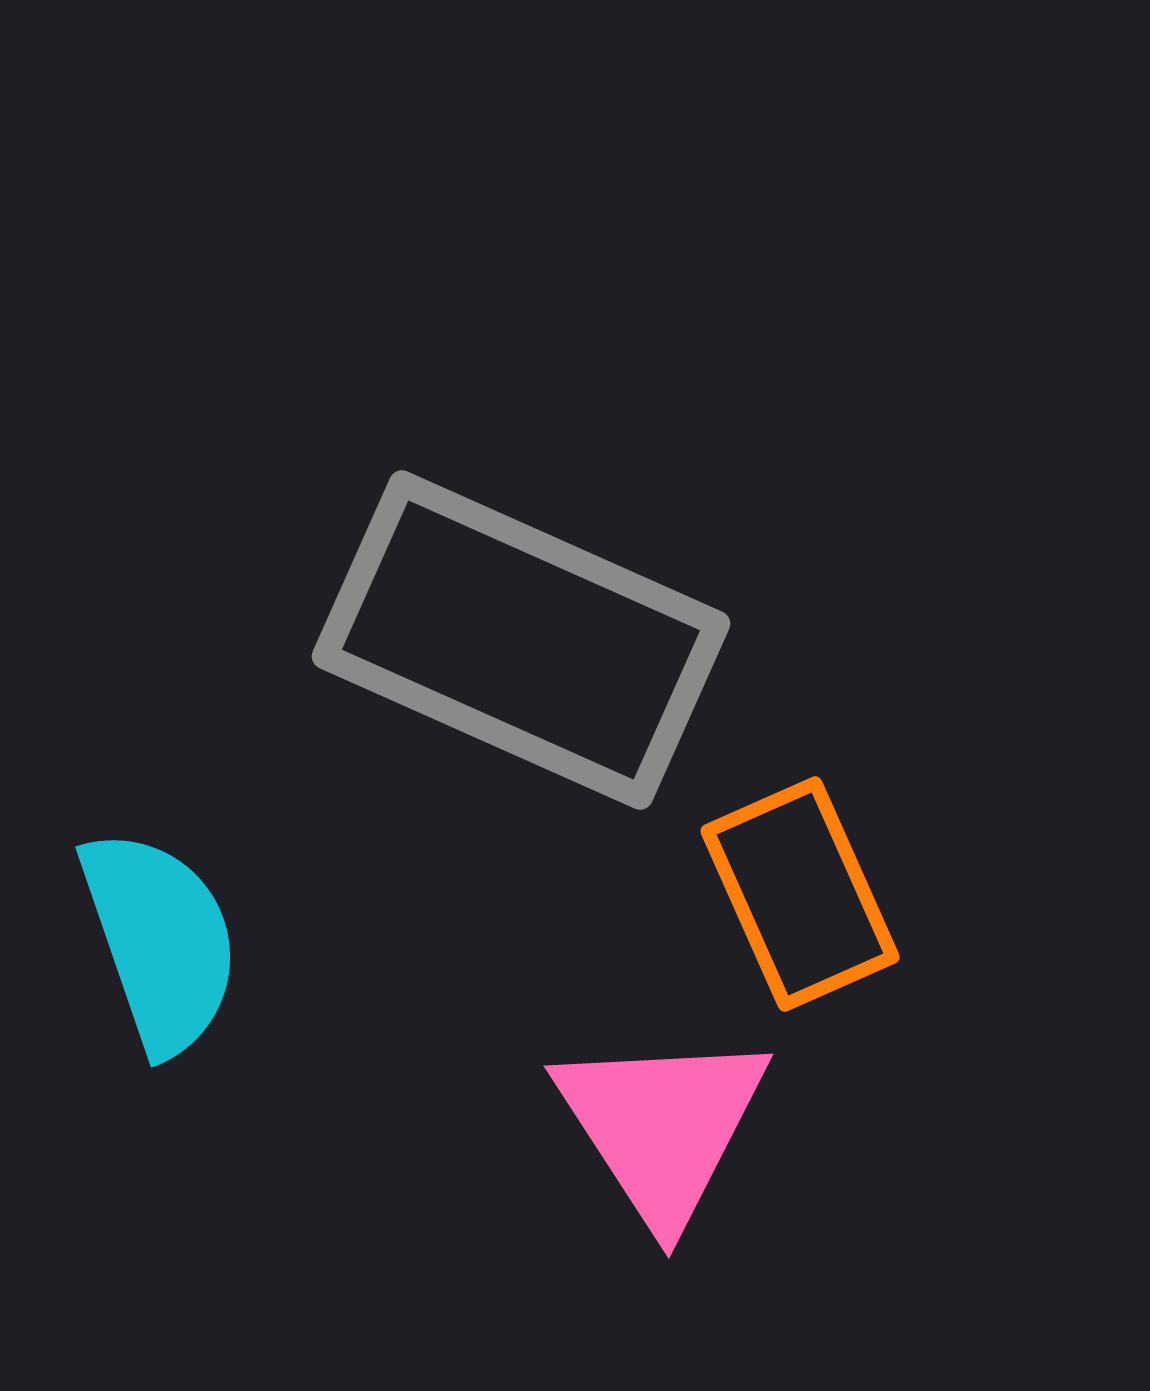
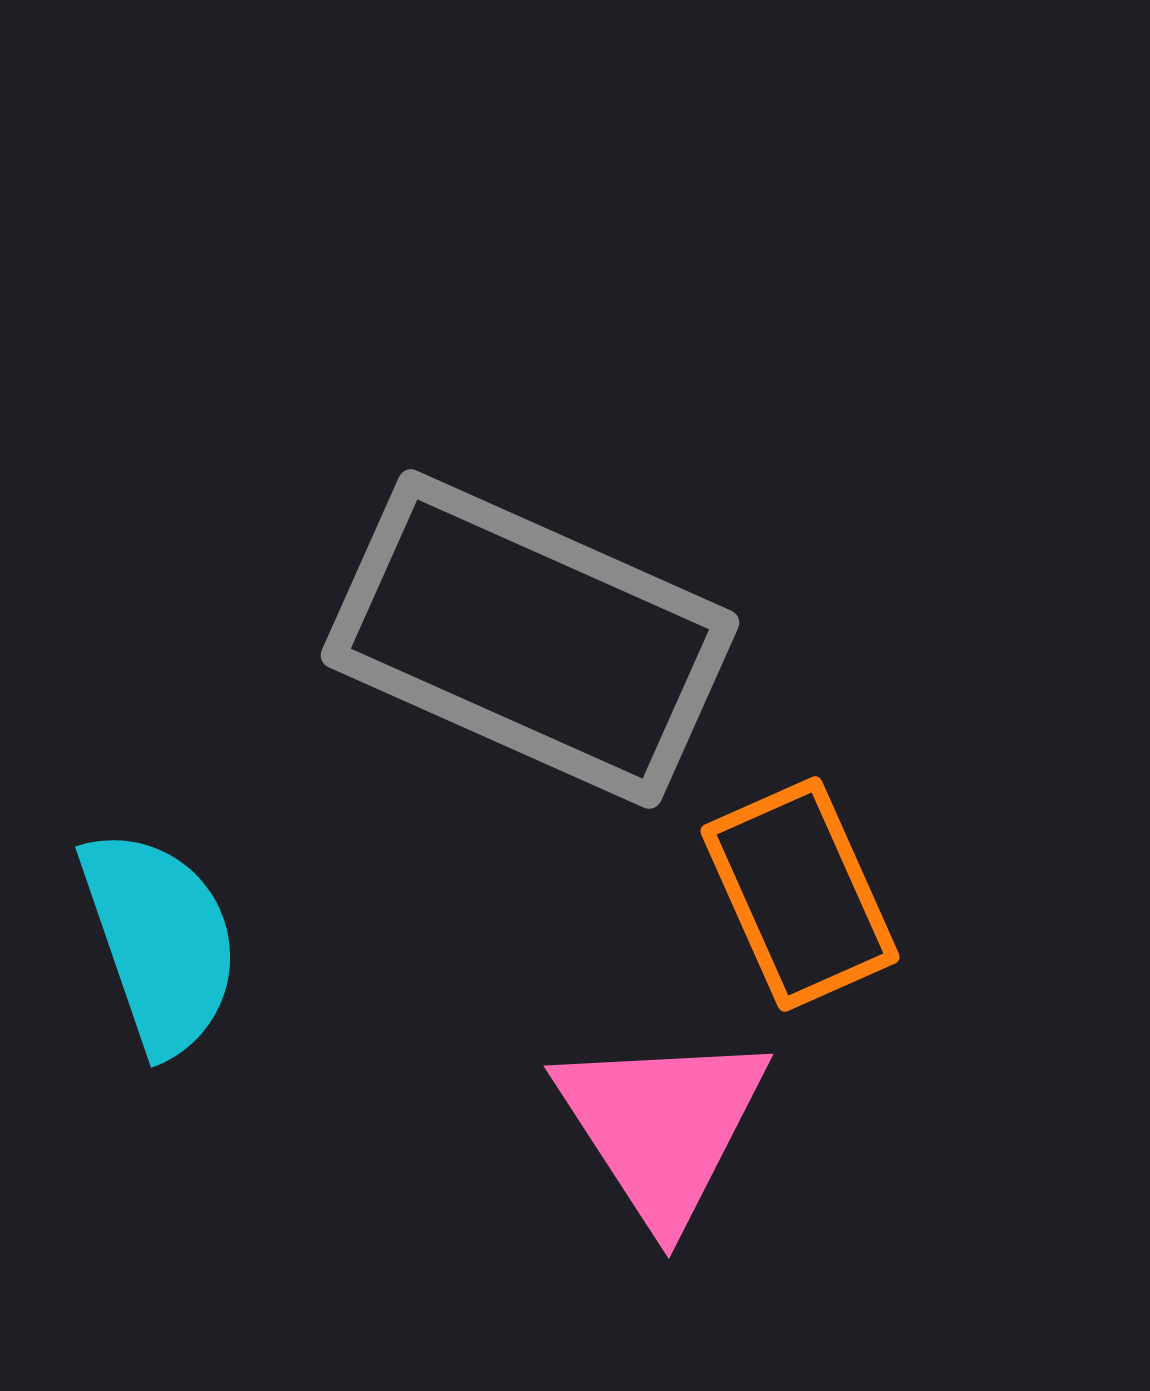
gray rectangle: moved 9 px right, 1 px up
